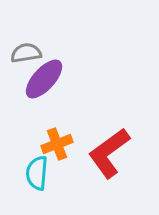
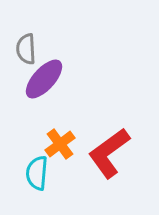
gray semicircle: moved 4 px up; rotated 84 degrees counterclockwise
orange cross: moved 3 px right; rotated 16 degrees counterclockwise
